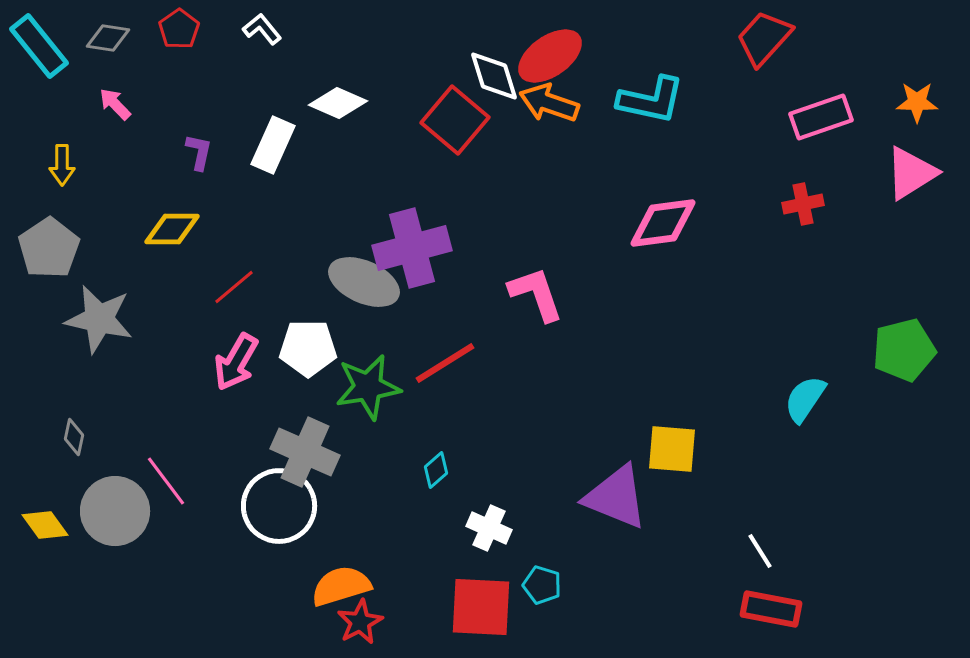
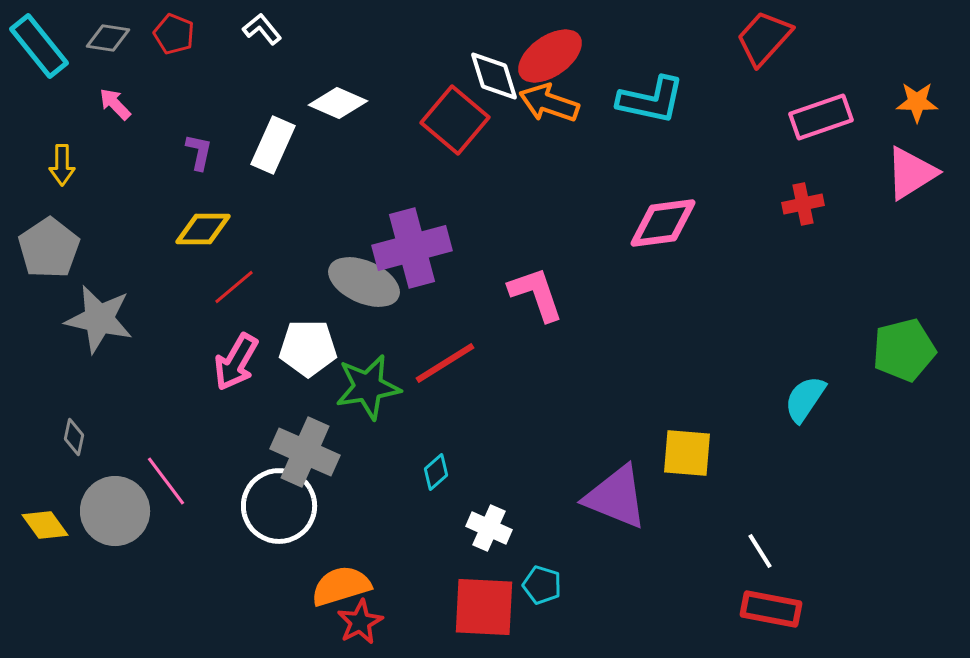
red pentagon at (179, 29): moved 5 px left, 5 px down; rotated 15 degrees counterclockwise
yellow diamond at (172, 229): moved 31 px right
yellow square at (672, 449): moved 15 px right, 4 px down
cyan diamond at (436, 470): moved 2 px down
red square at (481, 607): moved 3 px right
